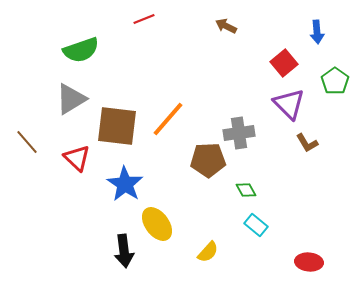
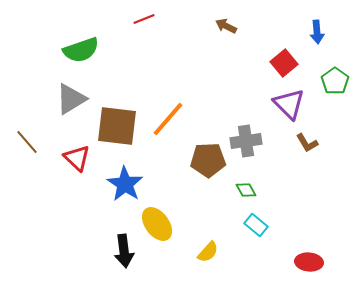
gray cross: moved 7 px right, 8 px down
